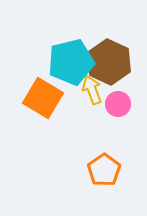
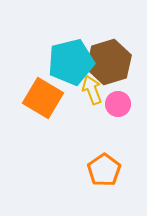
brown hexagon: rotated 18 degrees clockwise
